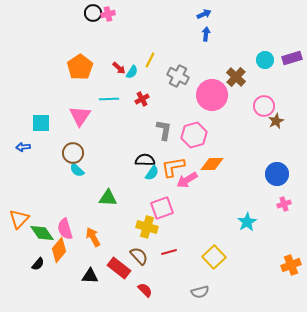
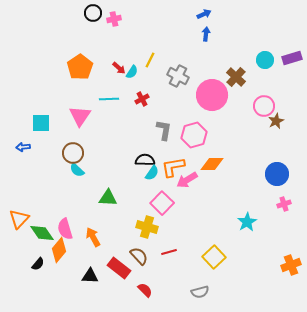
pink cross at (108, 14): moved 6 px right, 5 px down
pink square at (162, 208): moved 5 px up; rotated 25 degrees counterclockwise
